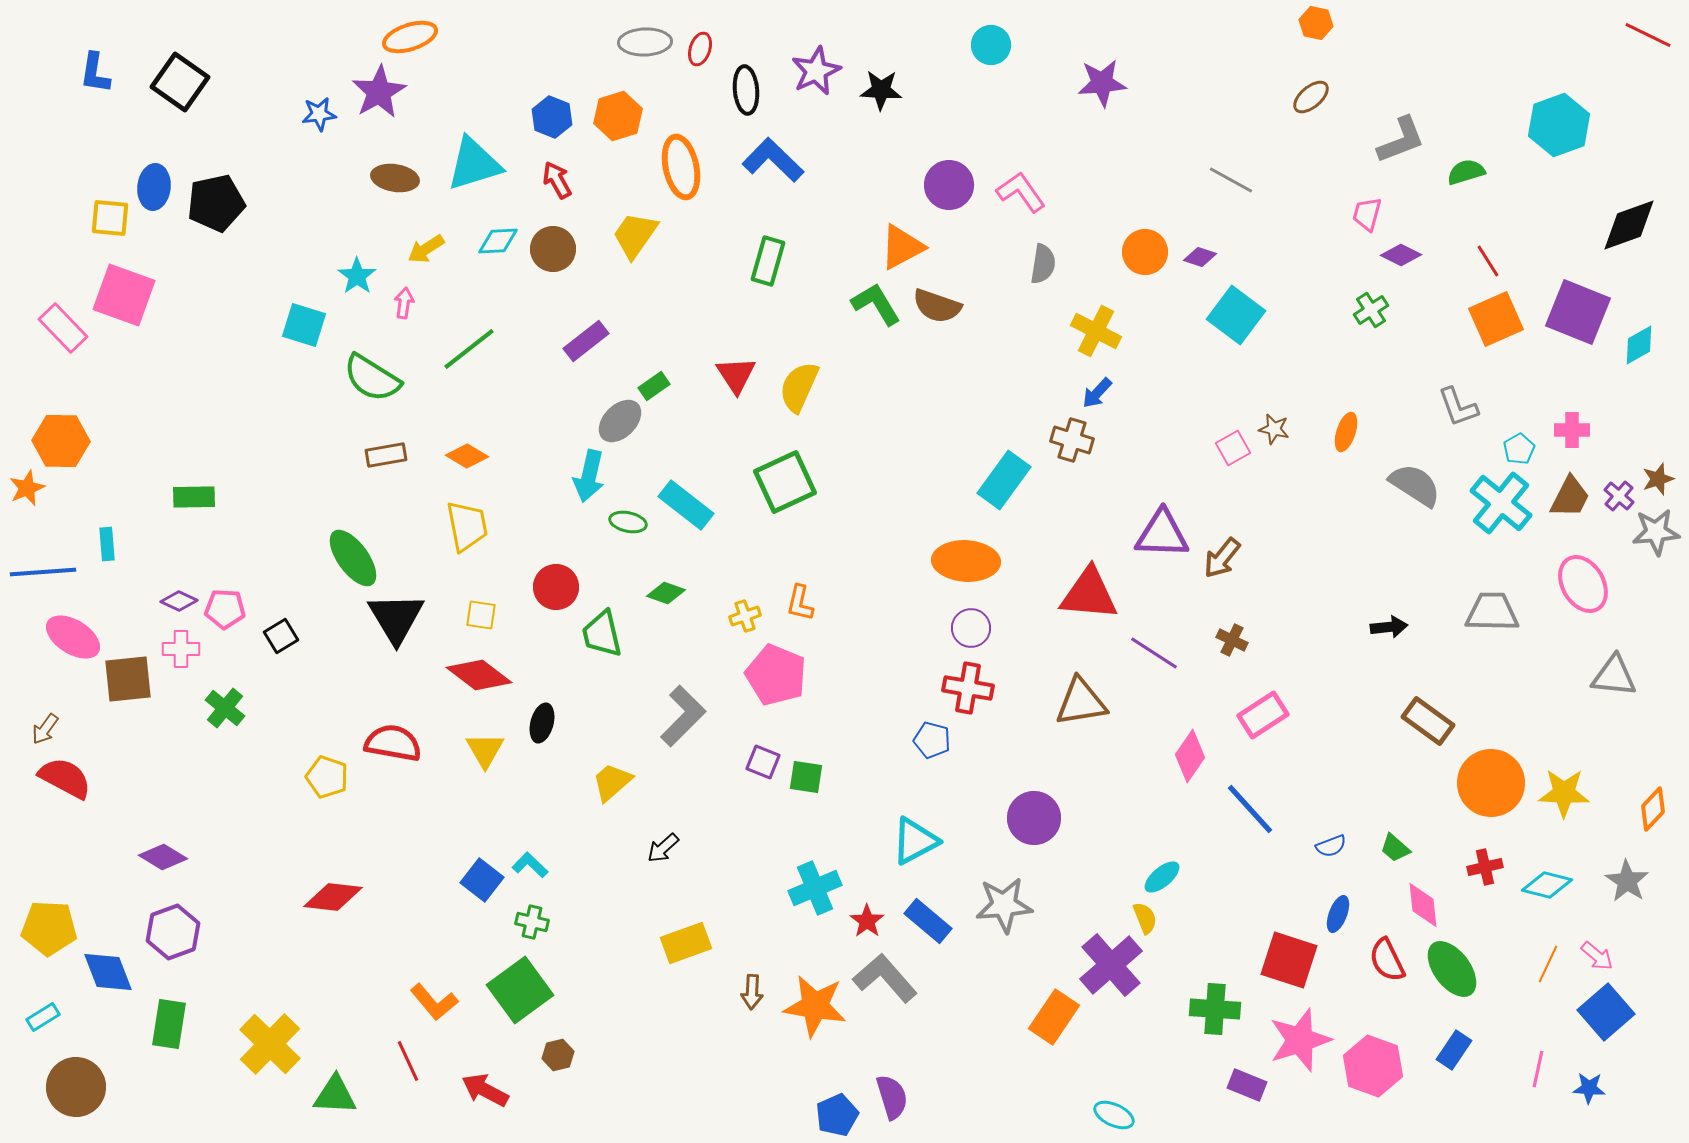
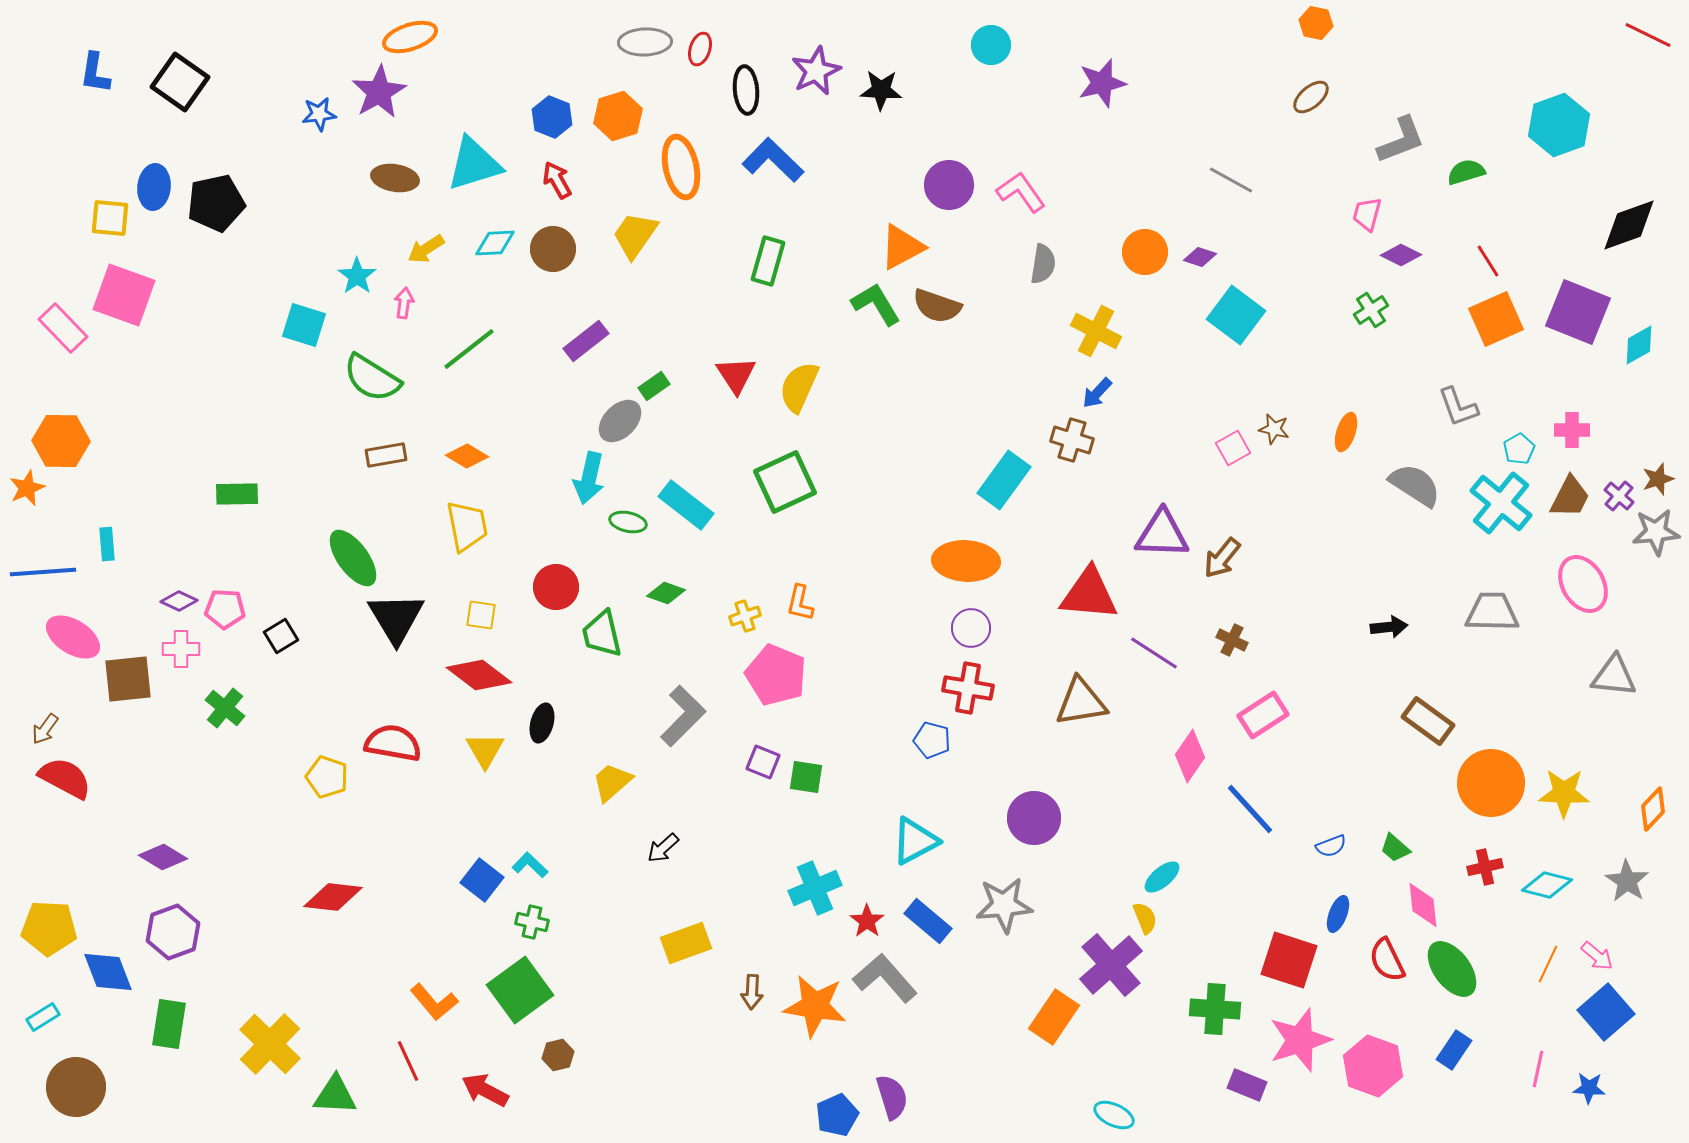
purple star at (1102, 83): rotated 9 degrees counterclockwise
cyan diamond at (498, 241): moved 3 px left, 2 px down
cyan arrow at (589, 476): moved 2 px down
green rectangle at (194, 497): moved 43 px right, 3 px up
